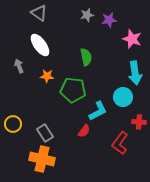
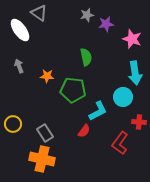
purple star: moved 3 px left, 4 px down
white ellipse: moved 20 px left, 15 px up
